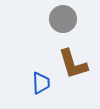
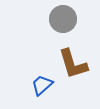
blue trapezoid: moved 1 px right, 2 px down; rotated 130 degrees counterclockwise
